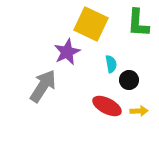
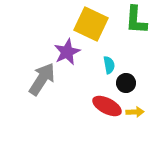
green L-shape: moved 2 px left, 3 px up
cyan semicircle: moved 2 px left, 1 px down
black circle: moved 3 px left, 3 px down
gray arrow: moved 1 px left, 7 px up
yellow arrow: moved 4 px left, 1 px down
